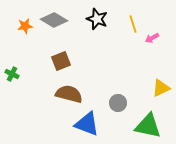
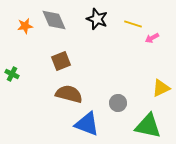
gray diamond: rotated 36 degrees clockwise
yellow line: rotated 54 degrees counterclockwise
